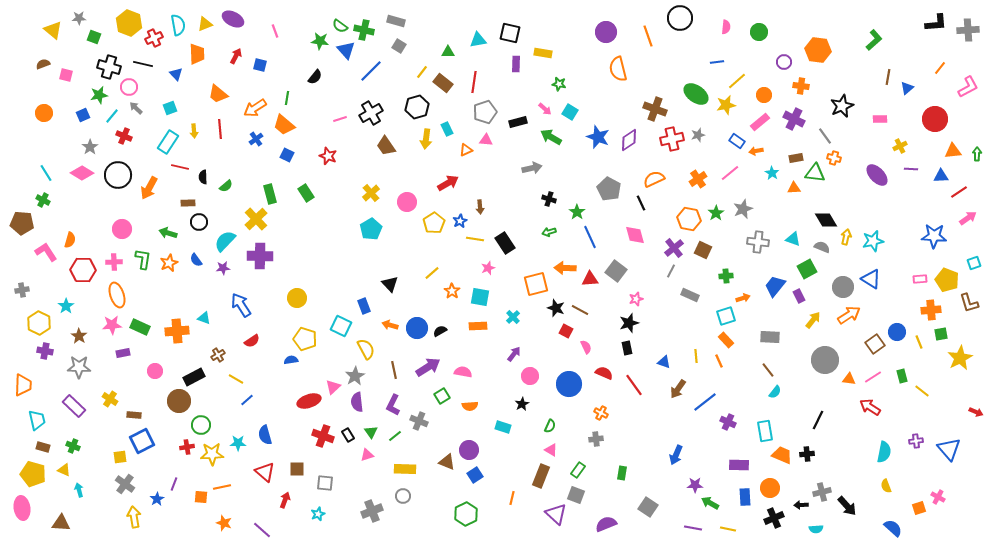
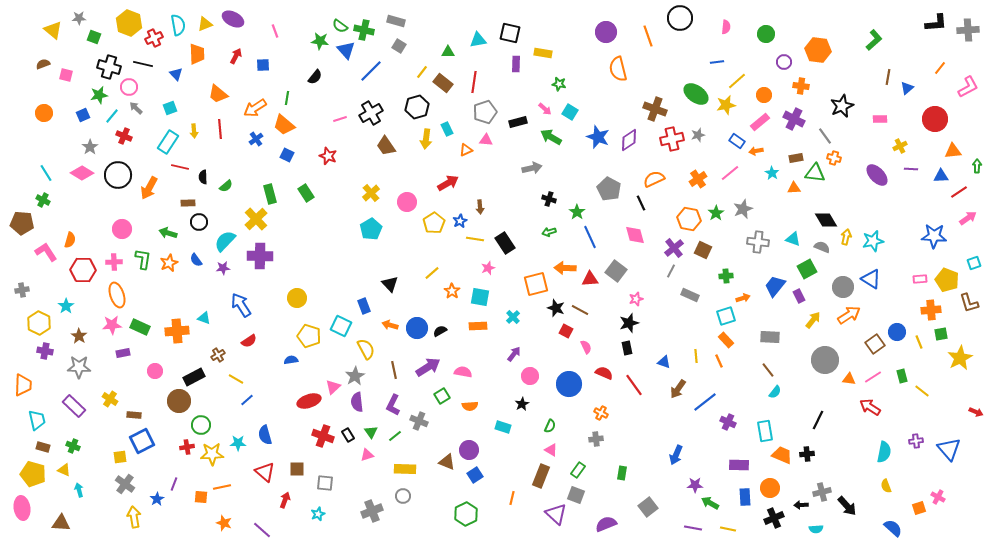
green circle at (759, 32): moved 7 px right, 2 px down
blue square at (260, 65): moved 3 px right; rotated 16 degrees counterclockwise
green arrow at (977, 154): moved 12 px down
yellow pentagon at (305, 339): moved 4 px right, 3 px up
red semicircle at (252, 341): moved 3 px left
gray square at (648, 507): rotated 18 degrees clockwise
